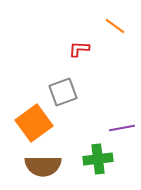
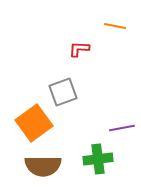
orange line: rotated 25 degrees counterclockwise
